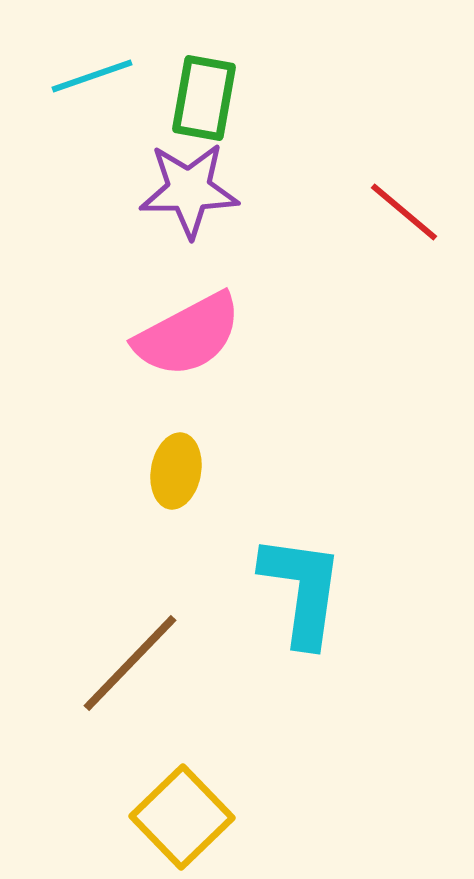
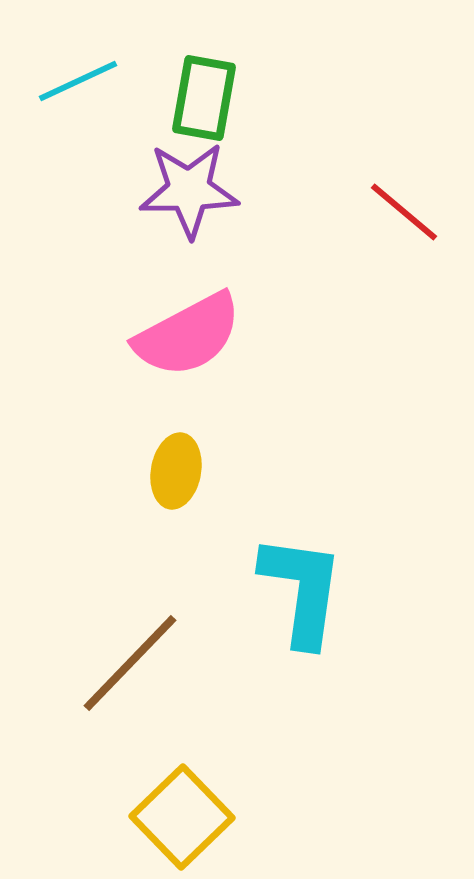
cyan line: moved 14 px left, 5 px down; rotated 6 degrees counterclockwise
